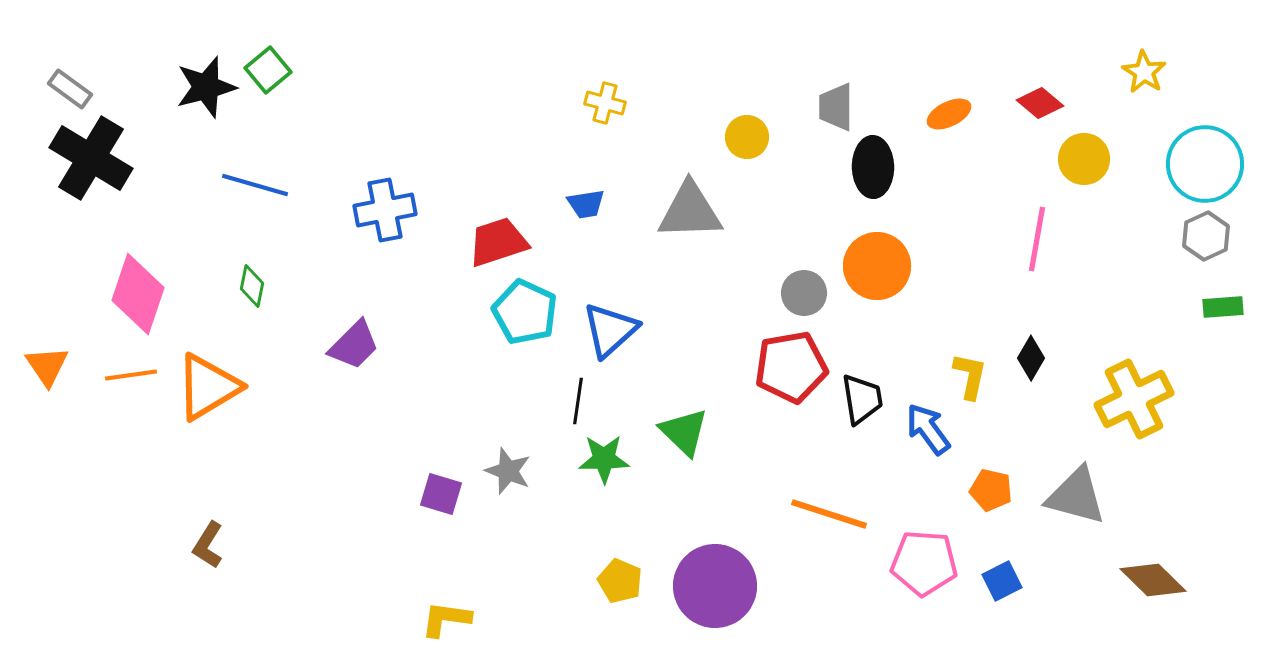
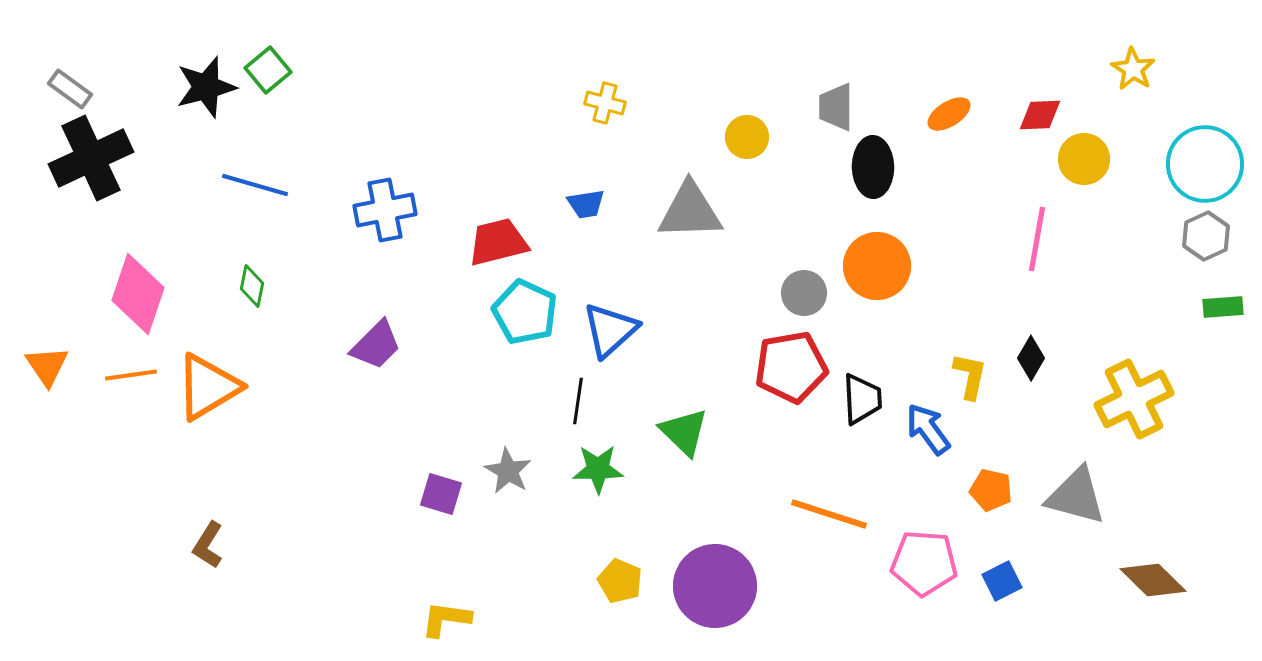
yellow star at (1144, 72): moved 11 px left, 3 px up
red diamond at (1040, 103): moved 12 px down; rotated 42 degrees counterclockwise
orange ellipse at (949, 114): rotated 6 degrees counterclockwise
black cross at (91, 158): rotated 34 degrees clockwise
red trapezoid at (498, 242): rotated 4 degrees clockwise
purple trapezoid at (354, 345): moved 22 px right
black trapezoid at (862, 399): rotated 6 degrees clockwise
green star at (604, 459): moved 6 px left, 10 px down
gray star at (508, 471): rotated 9 degrees clockwise
